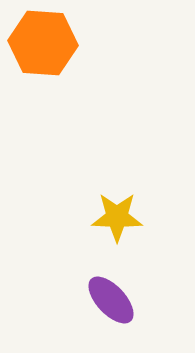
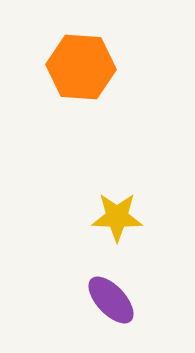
orange hexagon: moved 38 px right, 24 px down
